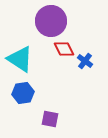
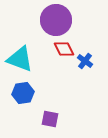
purple circle: moved 5 px right, 1 px up
cyan triangle: rotated 12 degrees counterclockwise
